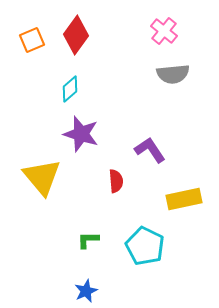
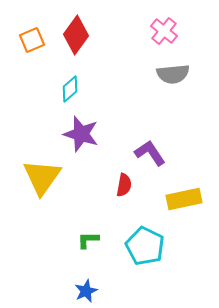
purple L-shape: moved 3 px down
yellow triangle: rotated 15 degrees clockwise
red semicircle: moved 8 px right, 4 px down; rotated 15 degrees clockwise
